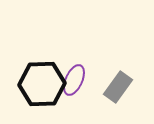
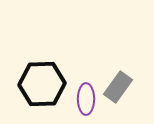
purple ellipse: moved 12 px right, 19 px down; rotated 24 degrees counterclockwise
